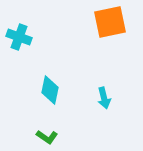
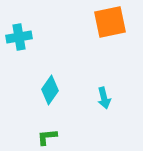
cyan cross: rotated 30 degrees counterclockwise
cyan diamond: rotated 24 degrees clockwise
green L-shape: rotated 140 degrees clockwise
